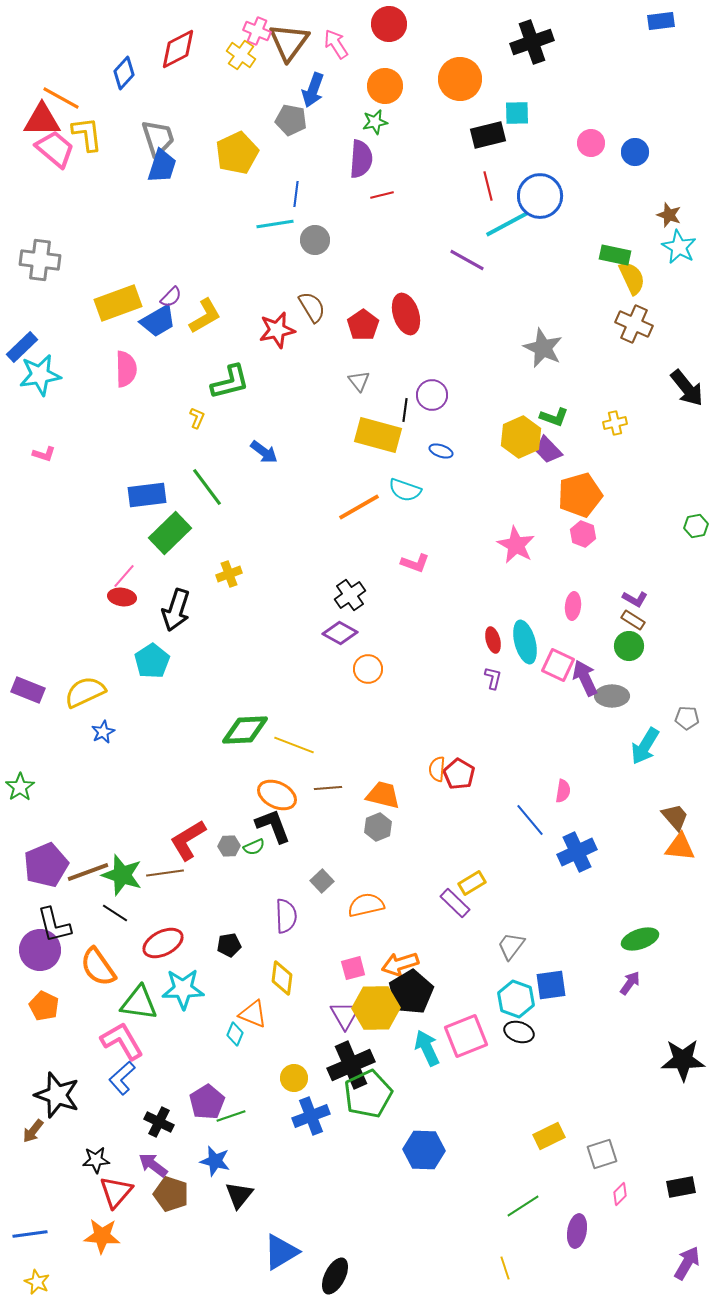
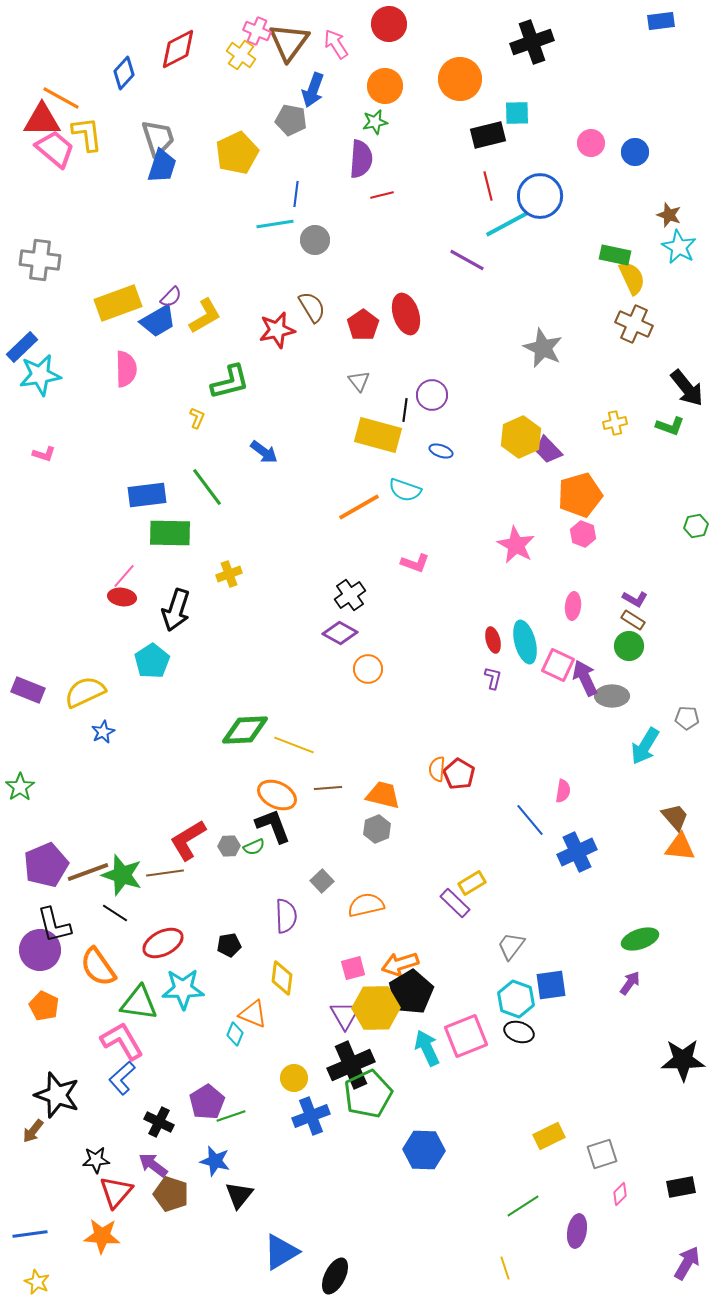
green L-shape at (554, 417): moved 116 px right, 9 px down
green rectangle at (170, 533): rotated 45 degrees clockwise
gray hexagon at (378, 827): moved 1 px left, 2 px down
